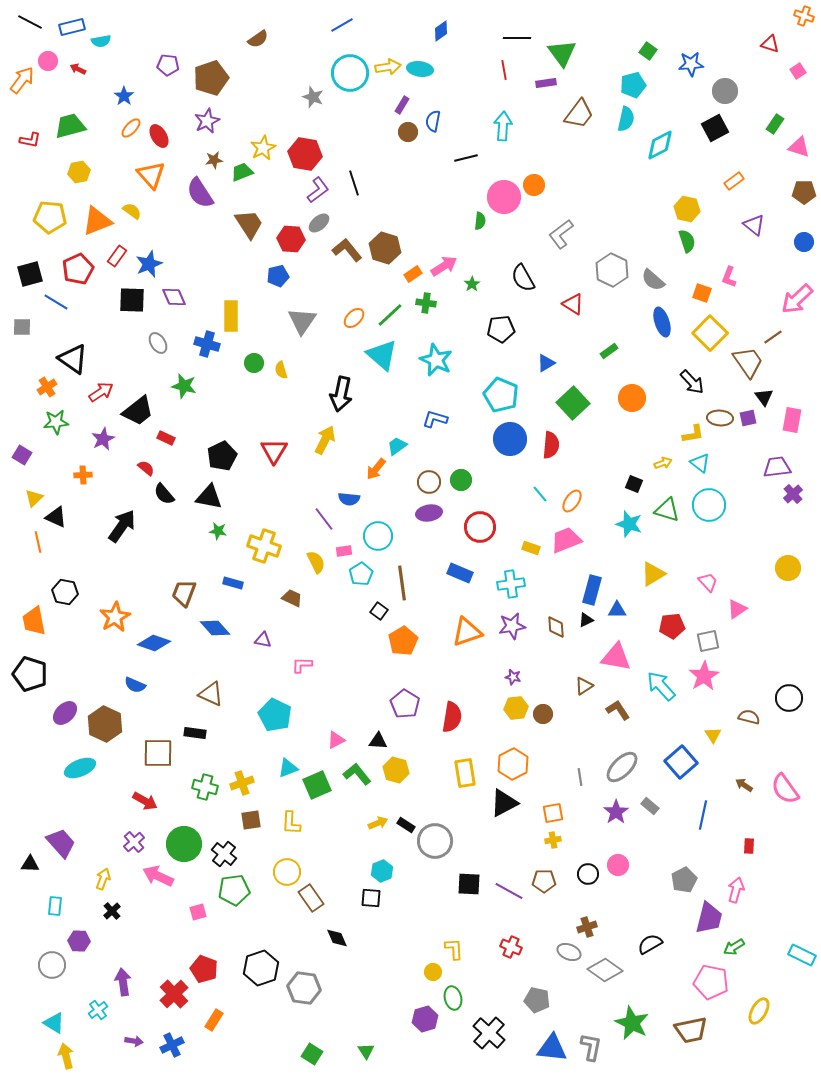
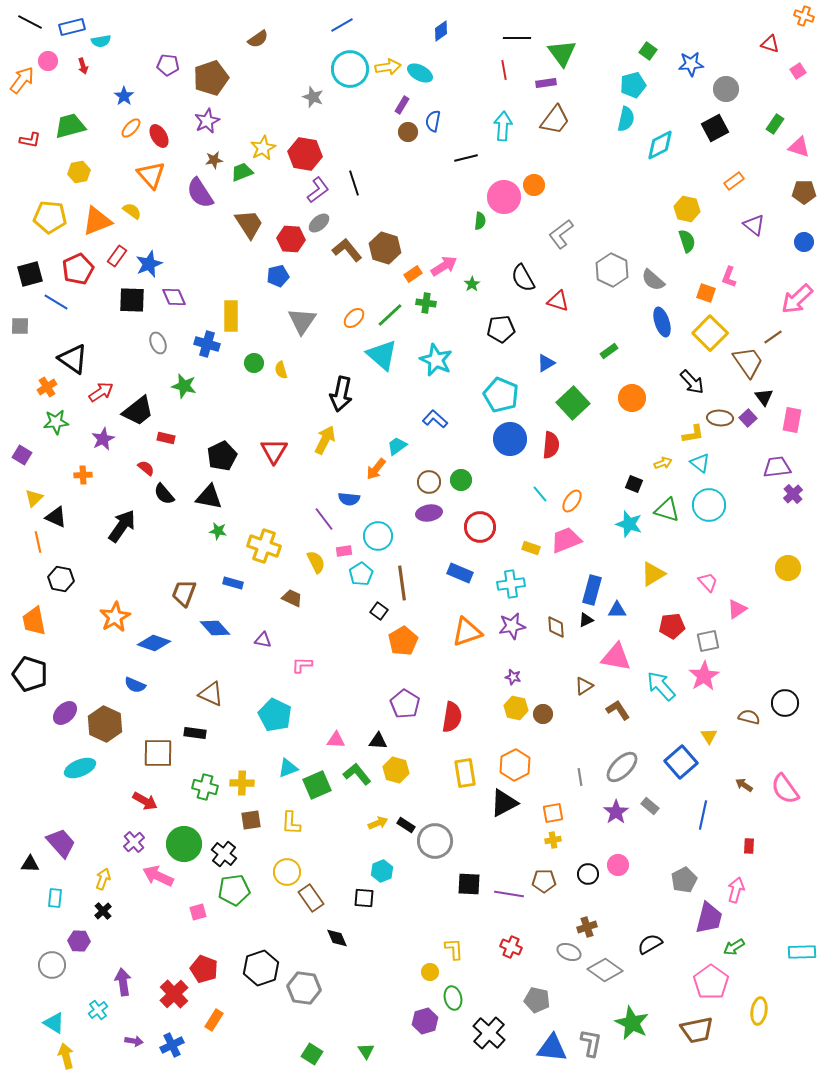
red arrow at (78, 69): moved 5 px right, 3 px up; rotated 133 degrees counterclockwise
cyan ellipse at (420, 69): moved 4 px down; rotated 20 degrees clockwise
cyan circle at (350, 73): moved 4 px up
gray circle at (725, 91): moved 1 px right, 2 px up
brown trapezoid at (579, 114): moved 24 px left, 6 px down
orange square at (702, 293): moved 4 px right
red triangle at (573, 304): moved 15 px left, 3 px up; rotated 15 degrees counterclockwise
gray square at (22, 327): moved 2 px left, 1 px up
gray ellipse at (158, 343): rotated 10 degrees clockwise
purple square at (748, 418): rotated 30 degrees counterclockwise
blue L-shape at (435, 419): rotated 25 degrees clockwise
red rectangle at (166, 438): rotated 12 degrees counterclockwise
black hexagon at (65, 592): moved 4 px left, 13 px up
black circle at (789, 698): moved 4 px left, 5 px down
yellow hexagon at (516, 708): rotated 20 degrees clockwise
yellow triangle at (713, 735): moved 4 px left, 1 px down
pink triangle at (336, 740): rotated 30 degrees clockwise
orange hexagon at (513, 764): moved 2 px right, 1 px down
yellow cross at (242, 783): rotated 20 degrees clockwise
purple line at (509, 891): moved 3 px down; rotated 20 degrees counterclockwise
black square at (371, 898): moved 7 px left
cyan rectangle at (55, 906): moved 8 px up
black cross at (112, 911): moved 9 px left
cyan rectangle at (802, 955): moved 3 px up; rotated 28 degrees counterclockwise
yellow circle at (433, 972): moved 3 px left
pink pentagon at (711, 982): rotated 24 degrees clockwise
yellow ellipse at (759, 1011): rotated 20 degrees counterclockwise
purple hexagon at (425, 1019): moved 2 px down
brown trapezoid at (691, 1030): moved 6 px right
gray L-shape at (591, 1047): moved 4 px up
